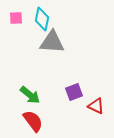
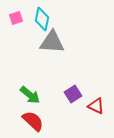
pink square: rotated 16 degrees counterclockwise
purple square: moved 1 px left, 2 px down; rotated 12 degrees counterclockwise
red semicircle: rotated 10 degrees counterclockwise
